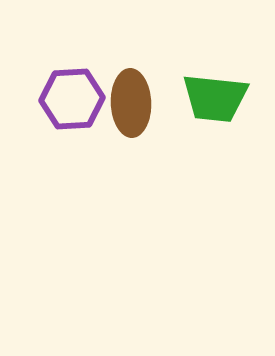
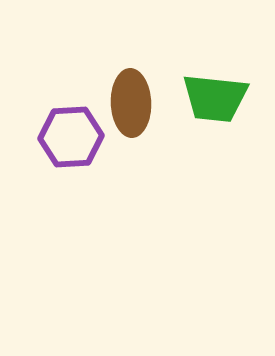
purple hexagon: moved 1 px left, 38 px down
